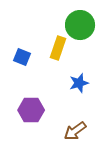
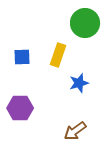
green circle: moved 5 px right, 2 px up
yellow rectangle: moved 7 px down
blue square: rotated 24 degrees counterclockwise
purple hexagon: moved 11 px left, 2 px up
